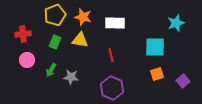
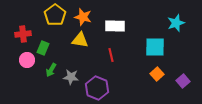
yellow pentagon: rotated 15 degrees counterclockwise
white rectangle: moved 3 px down
green rectangle: moved 12 px left, 6 px down
orange square: rotated 24 degrees counterclockwise
purple hexagon: moved 15 px left
